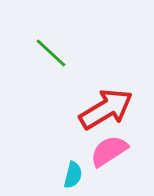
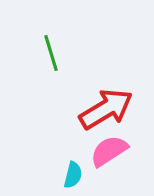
green line: rotated 30 degrees clockwise
